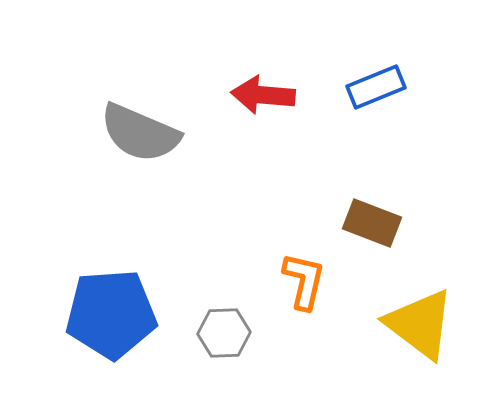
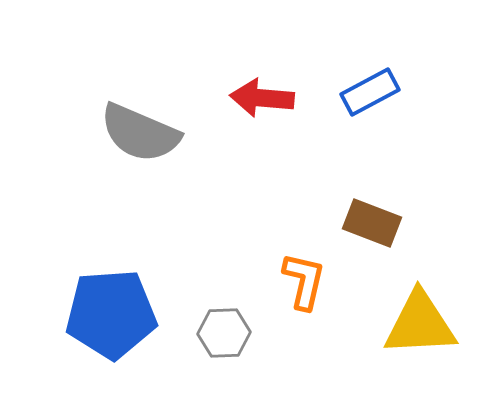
blue rectangle: moved 6 px left, 5 px down; rotated 6 degrees counterclockwise
red arrow: moved 1 px left, 3 px down
yellow triangle: rotated 40 degrees counterclockwise
